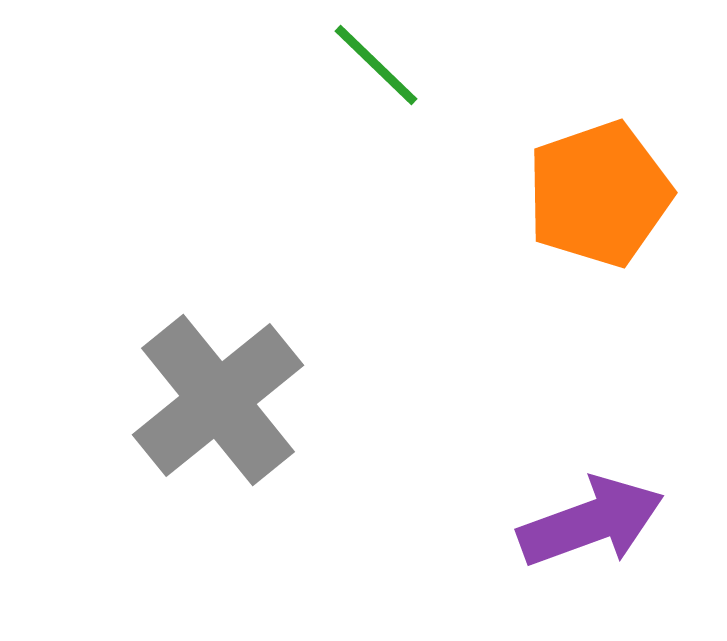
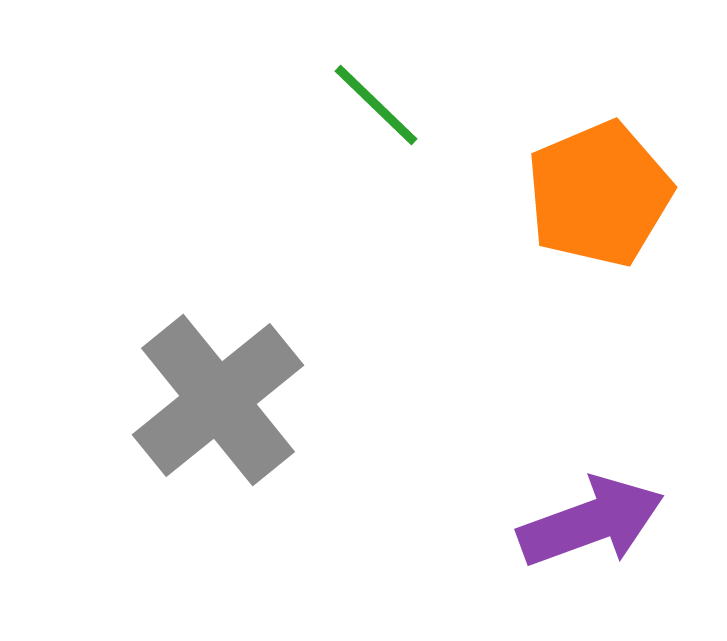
green line: moved 40 px down
orange pentagon: rotated 4 degrees counterclockwise
